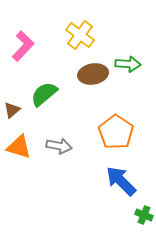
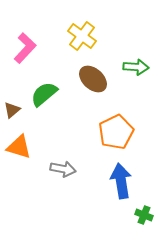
yellow cross: moved 2 px right, 1 px down
pink L-shape: moved 2 px right, 2 px down
green arrow: moved 8 px right, 3 px down
brown ellipse: moved 5 px down; rotated 52 degrees clockwise
orange pentagon: rotated 12 degrees clockwise
gray arrow: moved 4 px right, 23 px down
blue arrow: rotated 36 degrees clockwise
